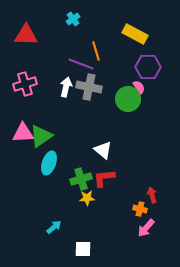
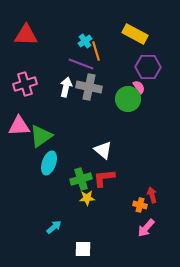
cyan cross: moved 12 px right, 22 px down
pink triangle: moved 4 px left, 7 px up
orange cross: moved 4 px up
